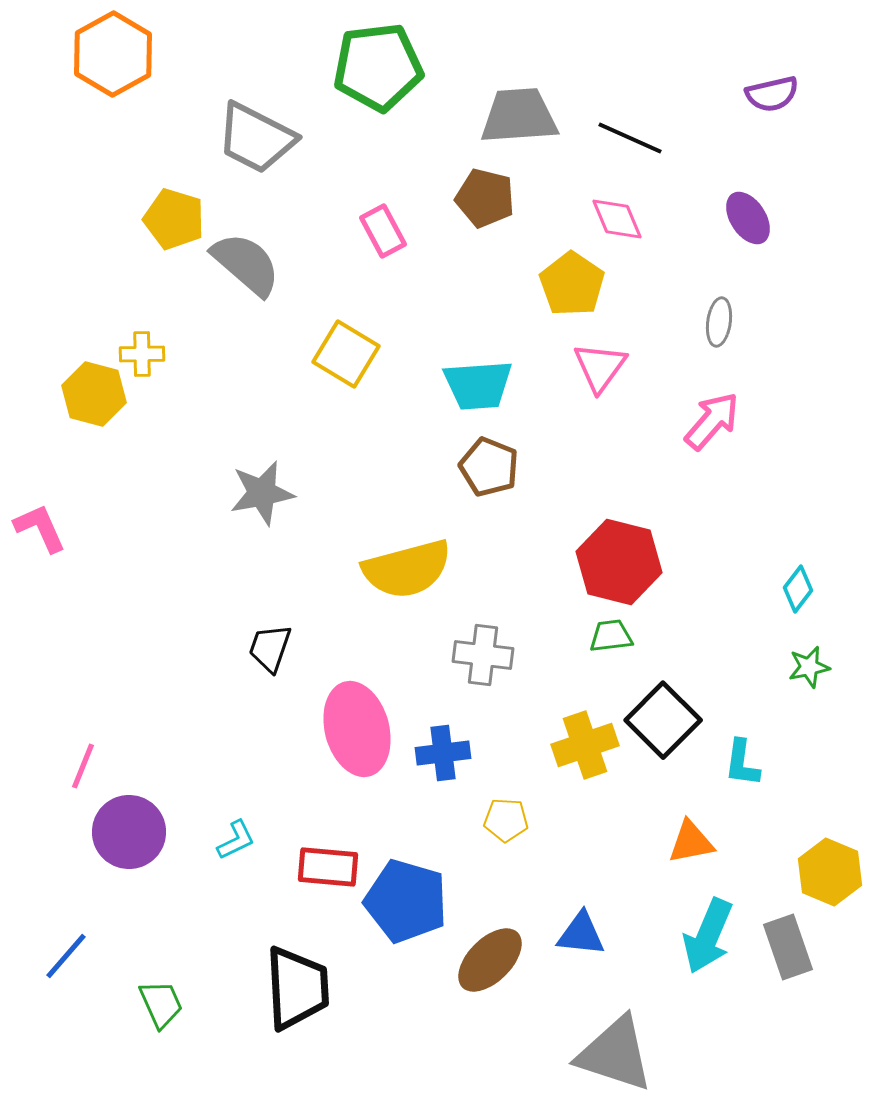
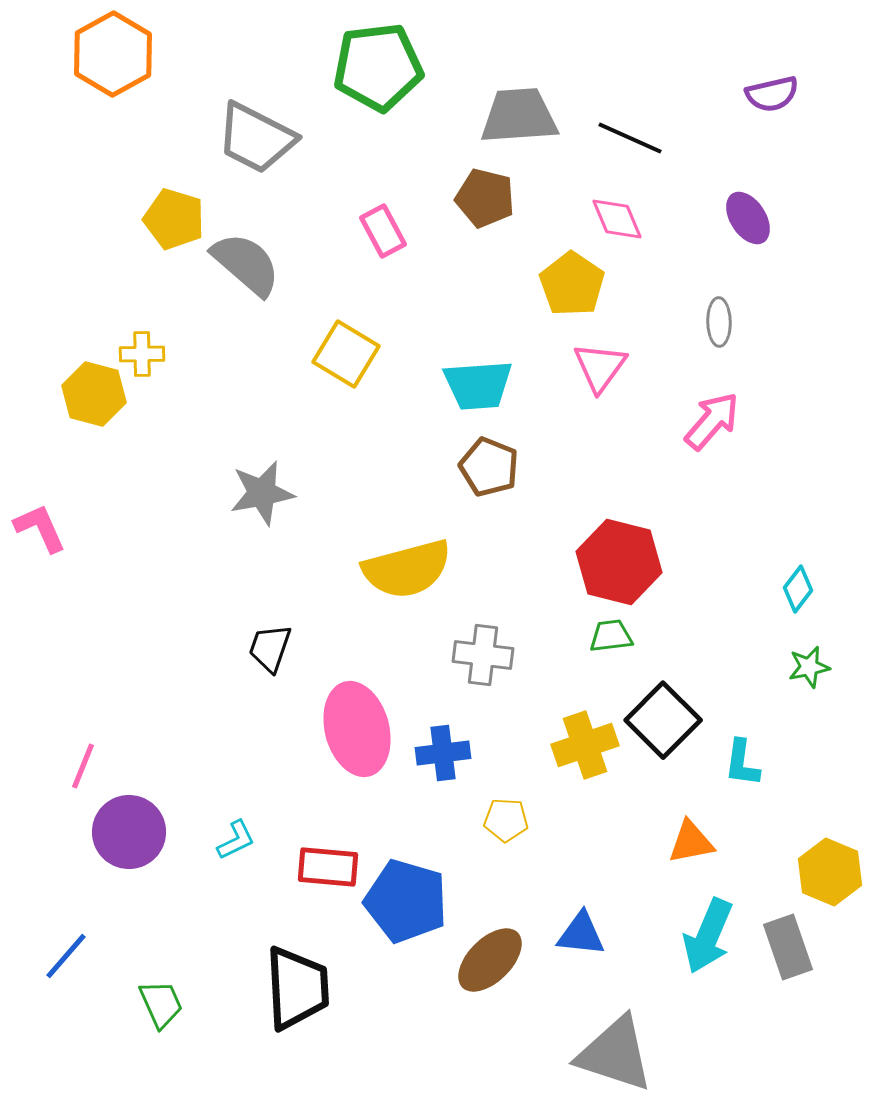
gray ellipse at (719, 322): rotated 9 degrees counterclockwise
